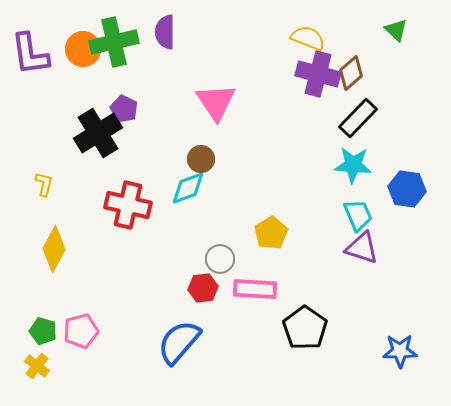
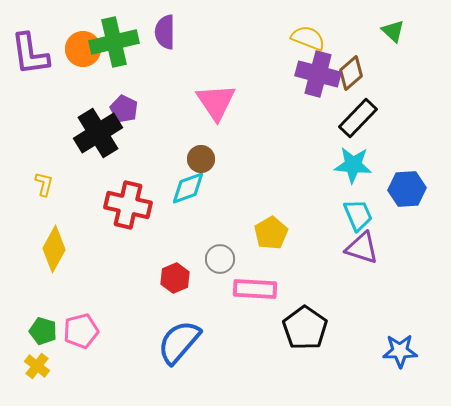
green triangle: moved 3 px left, 1 px down
blue hexagon: rotated 12 degrees counterclockwise
red hexagon: moved 28 px left, 10 px up; rotated 16 degrees counterclockwise
